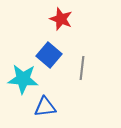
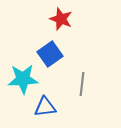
blue square: moved 1 px right, 1 px up; rotated 15 degrees clockwise
gray line: moved 16 px down
cyan star: rotated 8 degrees counterclockwise
